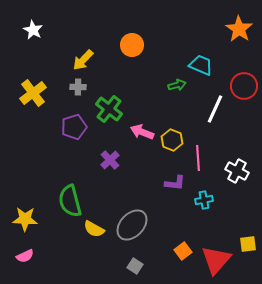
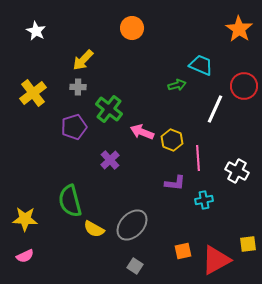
white star: moved 3 px right, 1 px down
orange circle: moved 17 px up
orange square: rotated 24 degrees clockwise
red triangle: rotated 20 degrees clockwise
